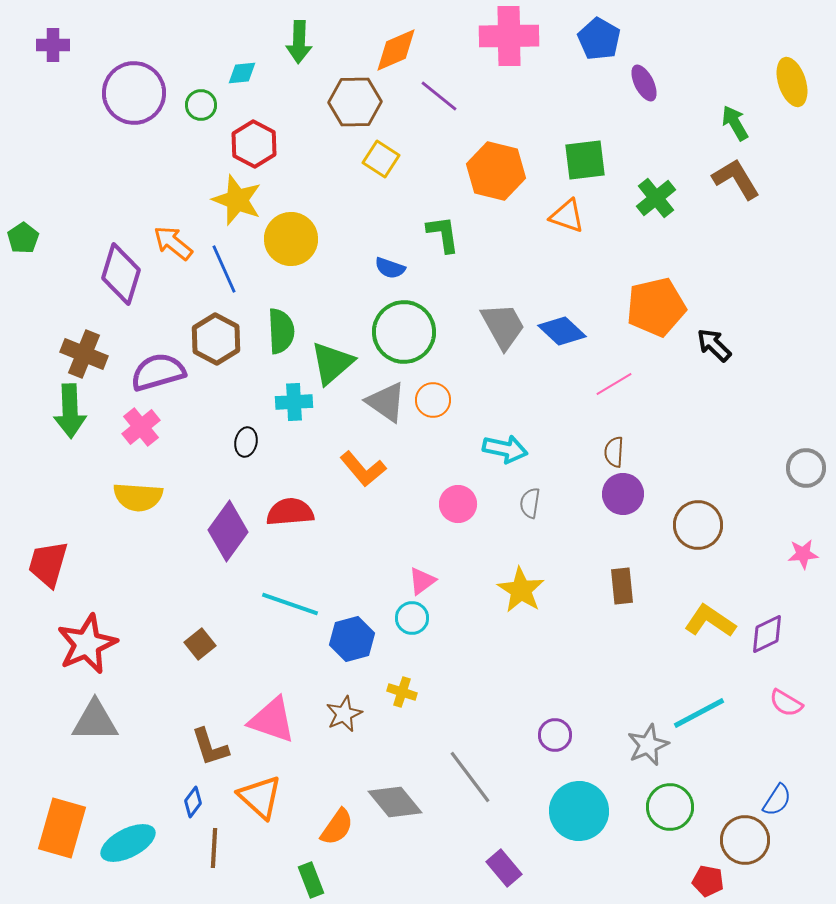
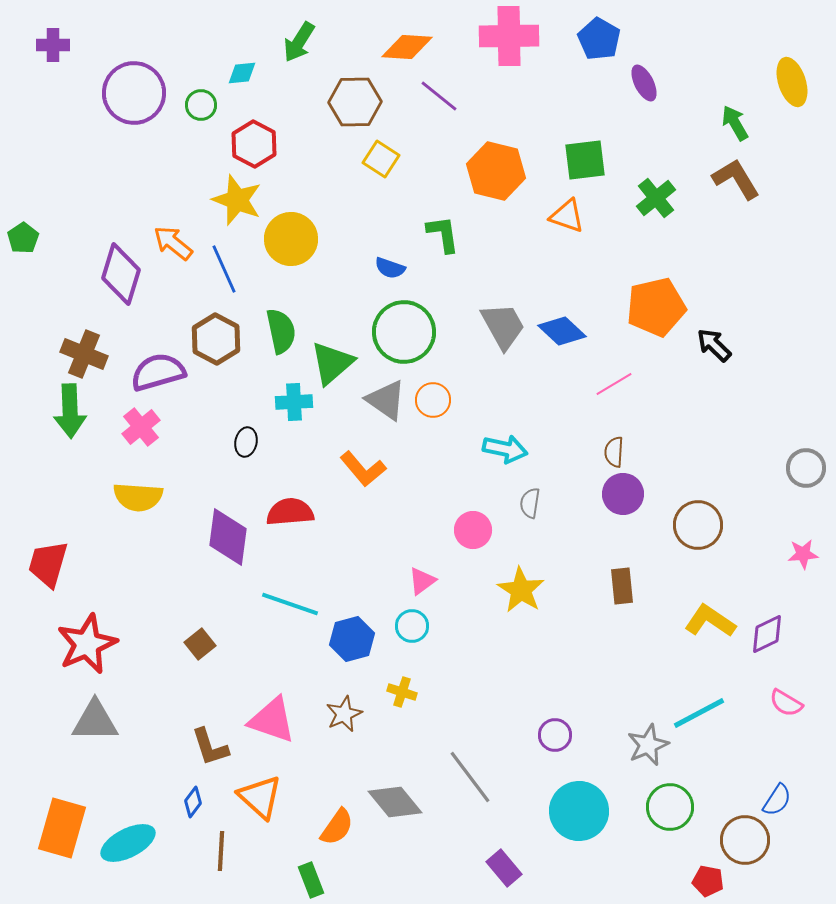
green arrow at (299, 42): rotated 30 degrees clockwise
orange diamond at (396, 50): moved 11 px right, 3 px up; rotated 27 degrees clockwise
green semicircle at (281, 331): rotated 9 degrees counterclockwise
gray triangle at (386, 402): moved 2 px up
pink circle at (458, 504): moved 15 px right, 26 px down
purple diamond at (228, 531): moved 6 px down; rotated 28 degrees counterclockwise
cyan circle at (412, 618): moved 8 px down
brown line at (214, 848): moved 7 px right, 3 px down
